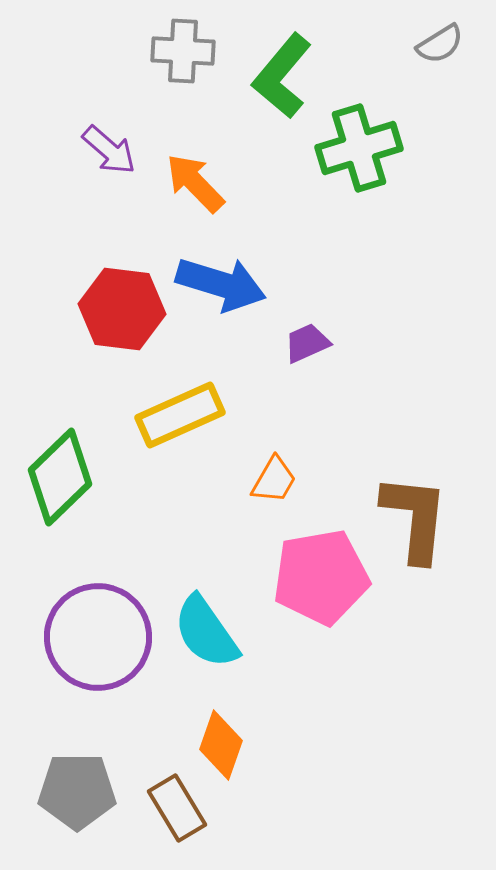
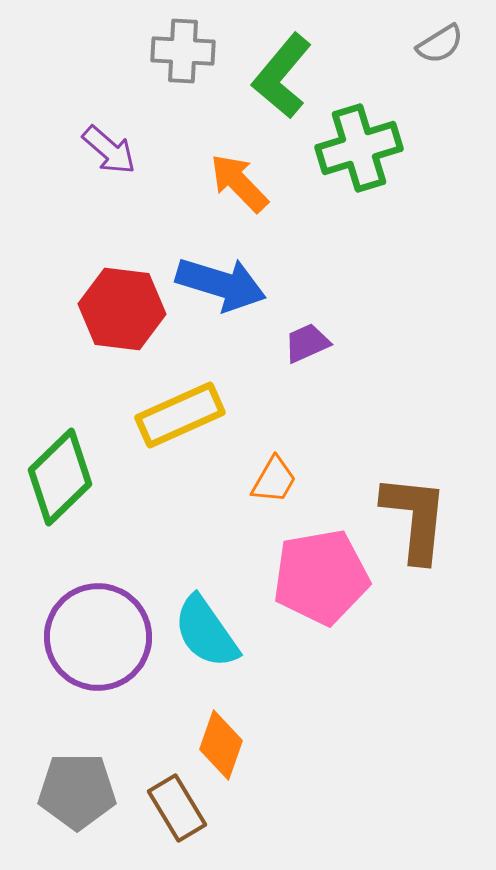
orange arrow: moved 44 px right
